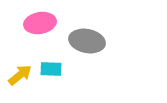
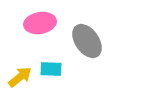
gray ellipse: rotated 44 degrees clockwise
yellow arrow: moved 2 px down
